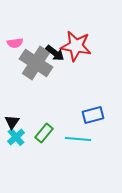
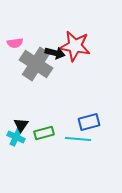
red star: moved 1 px left
black arrow: rotated 24 degrees counterclockwise
gray cross: moved 1 px down
blue rectangle: moved 4 px left, 7 px down
black triangle: moved 9 px right, 3 px down
green rectangle: rotated 36 degrees clockwise
cyan cross: rotated 24 degrees counterclockwise
